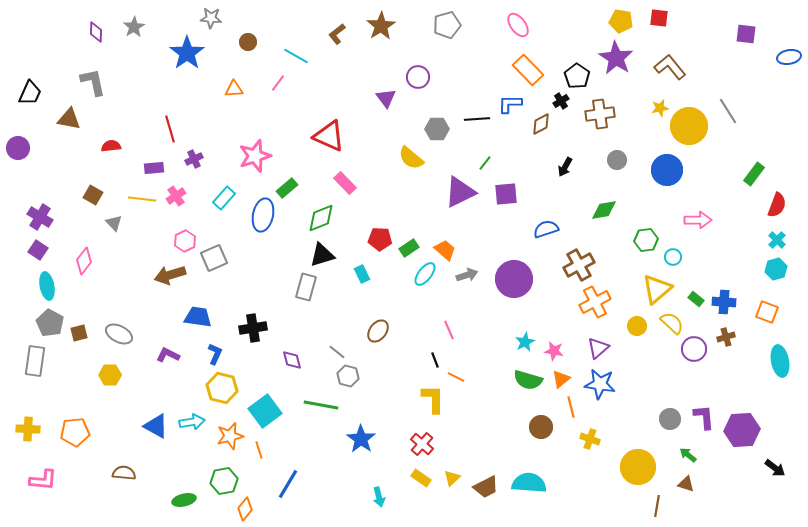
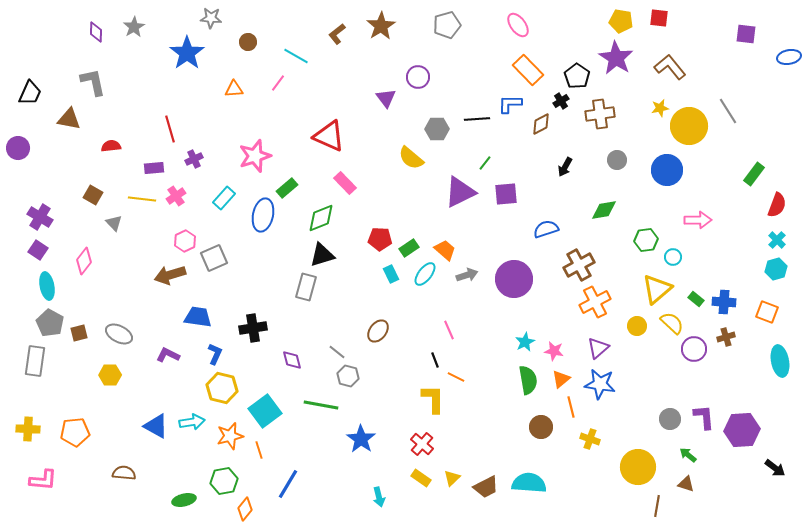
cyan rectangle at (362, 274): moved 29 px right
green semicircle at (528, 380): rotated 116 degrees counterclockwise
